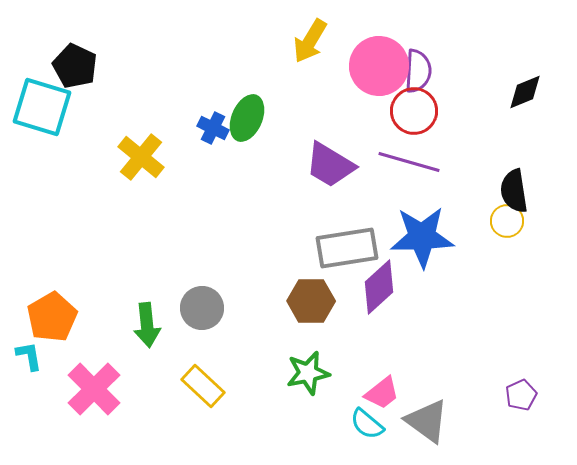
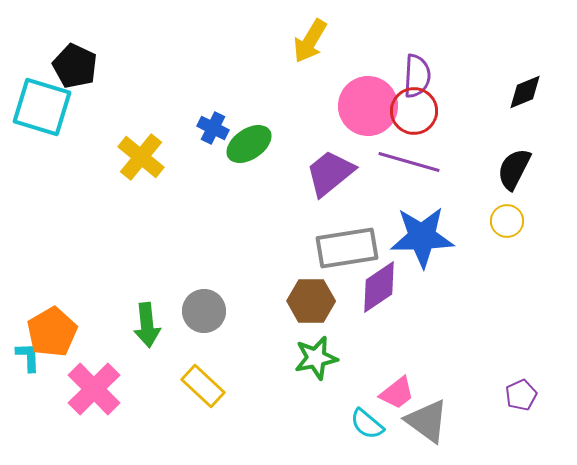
pink circle: moved 11 px left, 40 px down
purple semicircle: moved 1 px left, 5 px down
green ellipse: moved 2 px right, 26 px down; rotated 33 degrees clockwise
purple trapezoid: moved 8 px down; rotated 110 degrees clockwise
black semicircle: moved 22 px up; rotated 36 degrees clockwise
purple diamond: rotated 8 degrees clockwise
gray circle: moved 2 px right, 3 px down
orange pentagon: moved 15 px down
cyan L-shape: moved 1 px left, 1 px down; rotated 8 degrees clockwise
green star: moved 8 px right, 15 px up
pink trapezoid: moved 15 px right
